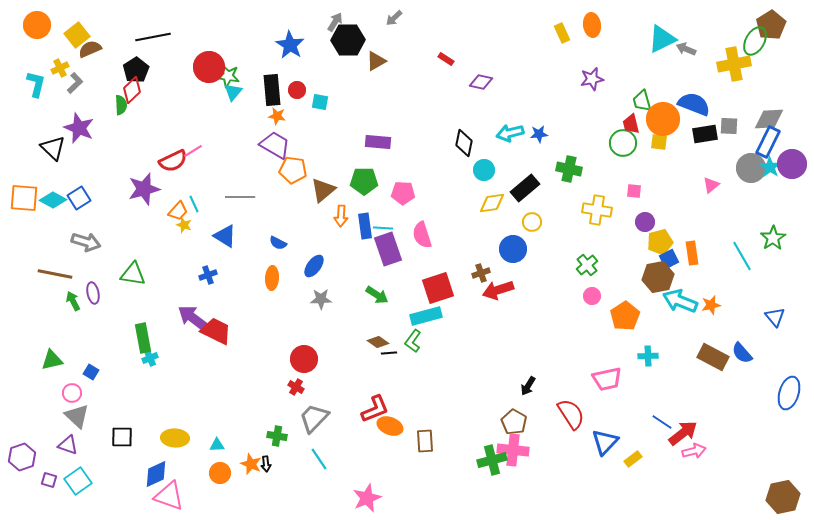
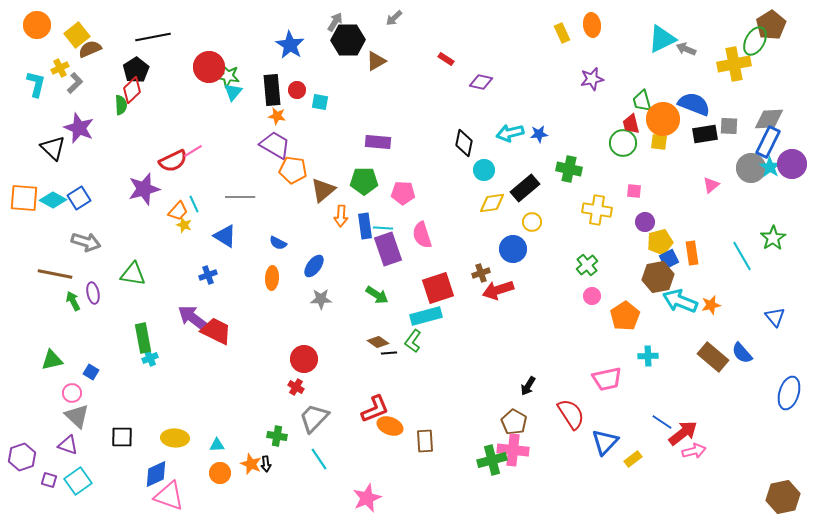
brown rectangle at (713, 357): rotated 12 degrees clockwise
